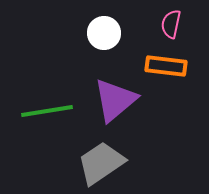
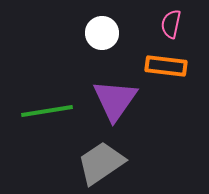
white circle: moved 2 px left
purple triangle: rotated 15 degrees counterclockwise
